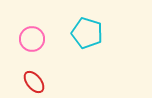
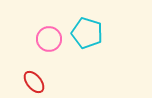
pink circle: moved 17 px right
